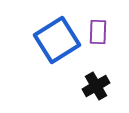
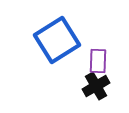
purple rectangle: moved 29 px down
